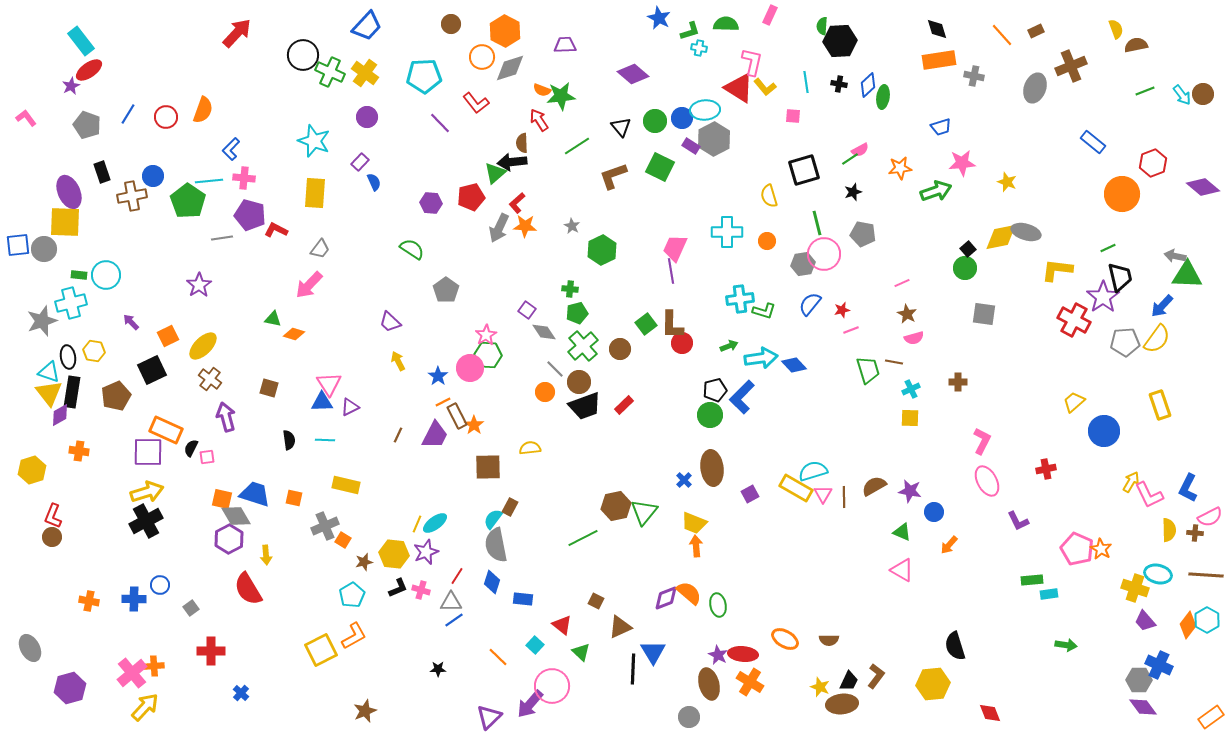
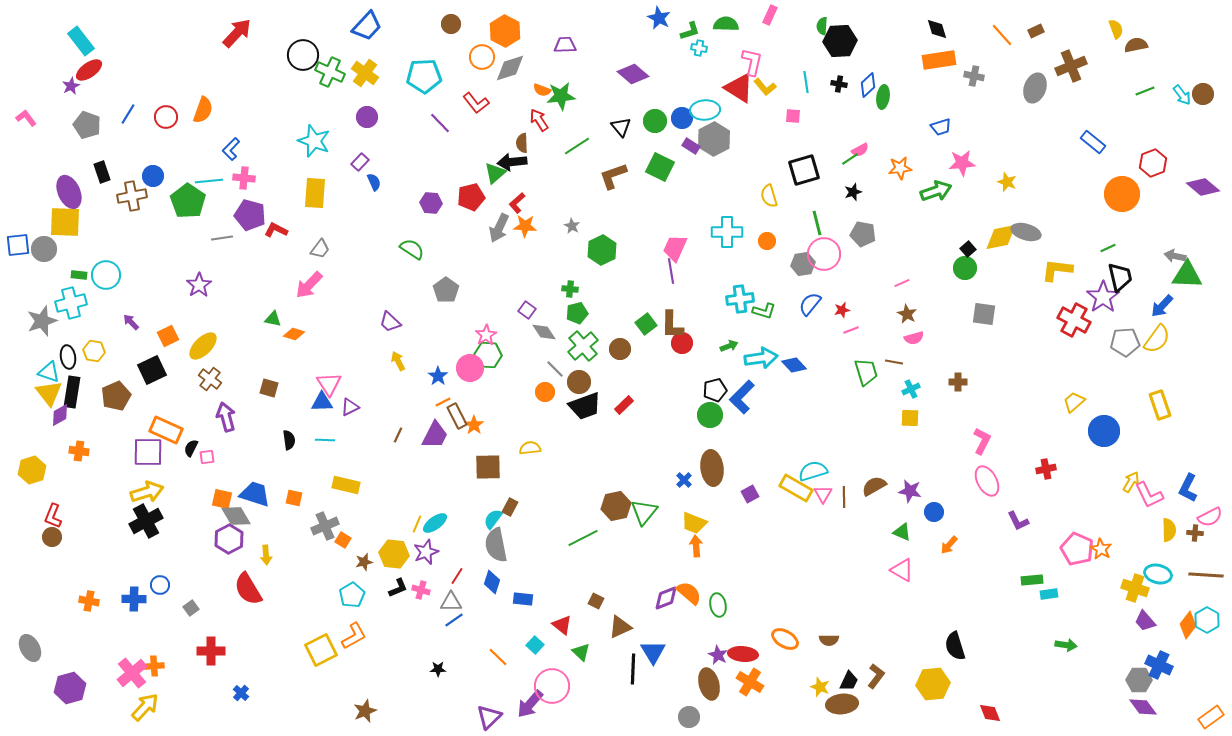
green trapezoid at (868, 370): moved 2 px left, 2 px down
